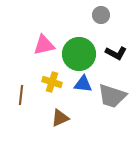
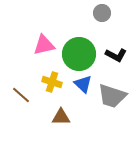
gray circle: moved 1 px right, 2 px up
black L-shape: moved 2 px down
blue triangle: rotated 36 degrees clockwise
brown line: rotated 54 degrees counterclockwise
brown triangle: moved 1 px right, 1 px up; rotated 24 degrees clockwise
